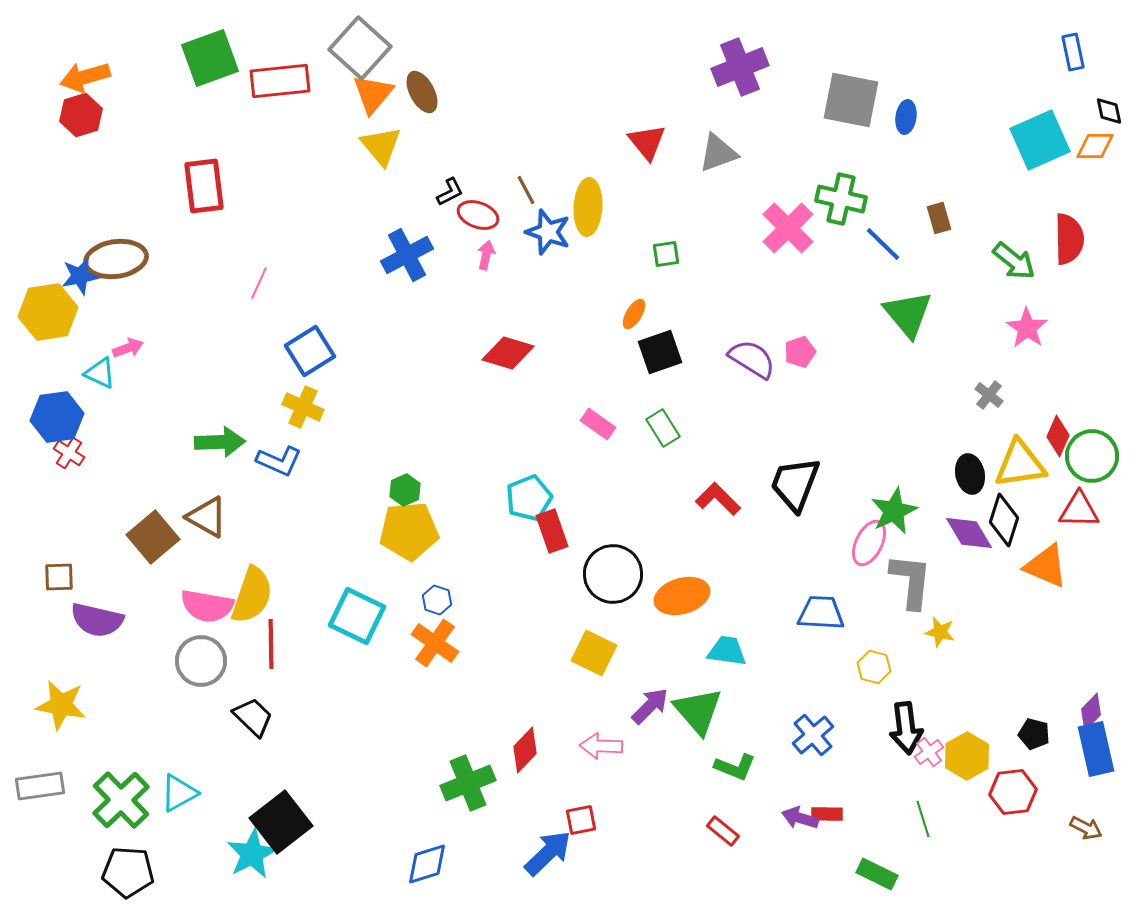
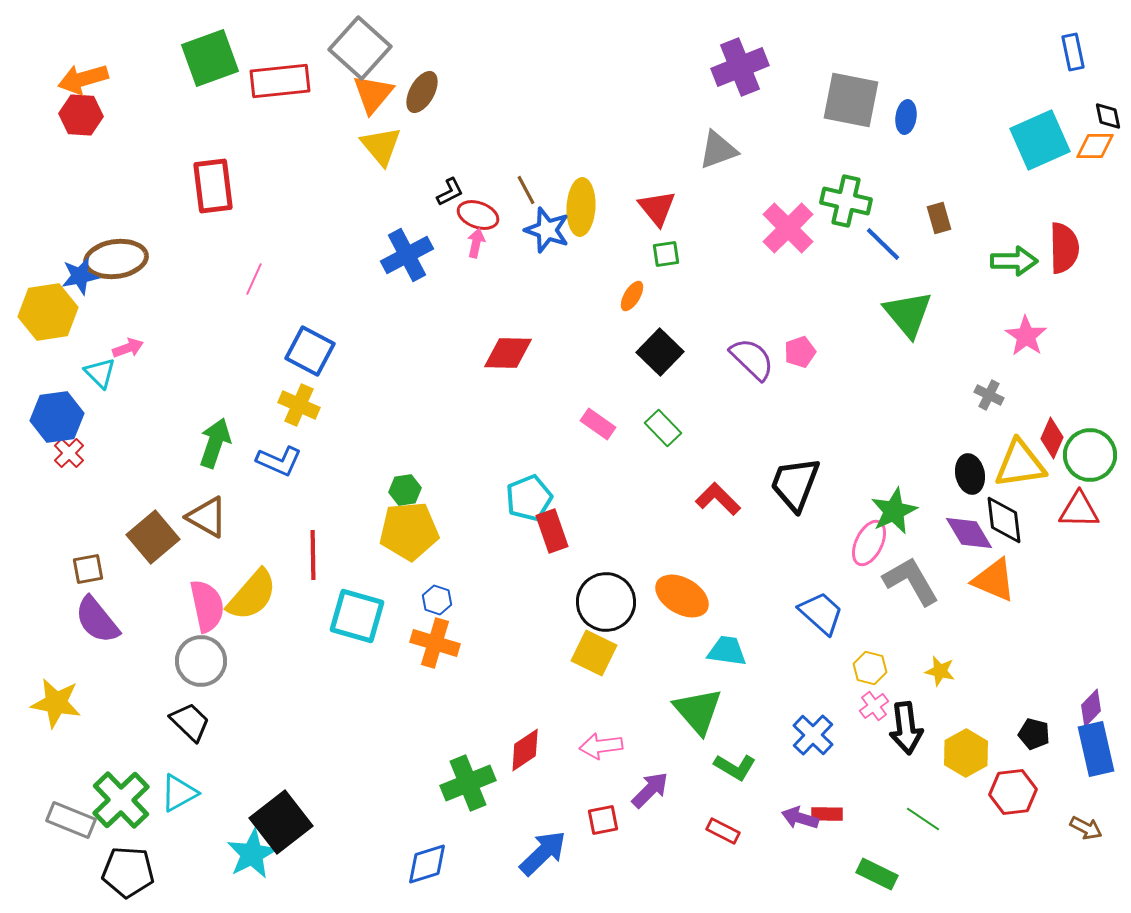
orange arrow at (85, 77): moved 2 px left, 2 px down
brown ellipse at (422, 92): rotated 57 degrees clockwise
black diamond at (1109, 111): moved 1 px left, 5 px down
red hexagon at (81, 115): rotated 21 degrees clockwise
red triangle at (647, 142): moved 10 px right, 66 px down
gray triangle at (718, 153): moved 3 px up
red rectangle at (204, 186): moved 9 px right
green cross at (841, 199): moved 5 px right, 2 px down
yellow ellipse at (588, 207): moved 7 px left
blue star at (548, 232): moved 1 px left, 2 px up
red semicircle at (1069, 239): moved 5 px left, 9 px down
pink arrow at (486, 255): moved 10 px left, 12 px up
green arrow at (1014, 261): rotated 39 degrees counterclockwise
pink line at (259, 283): moved 5 px left, 4 px up
orange ellipse at (634, 314): moved 2 px left, 18 px up
pink star at (1027, 328): moved 1 px left, 8 px down
blue square at (310, 351): rotated 30 degrees counterclockwise
black square at (660, 352): rotated 27 degrees counterclockwise
red diamond at (508, 353): rotated 15 degrees counterclockwise
purple semicircle at (752, 359): rotated 12 degrees clockwise
cyan triangle at (100, 373): rotated 20 degrees clockwise
gray cross at (989, 395): rotated 12 degrees counterclockwise
yellow cross at (303, 407): moved 4 px left, 2 px up
green rectangle at (663, 428): rotated 12 degrees counterclockwise
red diamond at (1058, 436): moved 6 px left, 2 px down
green arrow at (220, 442): moved 5 px left, 1 px down; rotated 69 degrees counterclockwise
red cross at (69, 453): rotated 12 degrees clockwise
green circle at (1092, 456): moved 2 px left, 1 px up
green hexagon at (405, 490): rotated 16 degrees clockwise
black diamond at (1004, 520): rotated 24 degrees counterclockwise
orange triangle at (1046, 566): moved 52 px left, 14 px down
black circle at (613, 574): moved 7 px left, 28 px down
brown square at (59, 577): moved 29 px right, 8 px up; rotated 8 degrees counterclockwise
gray L-shape at (911, 581): rotated 36 degrees counterclockwise
yellow semicircle at (252, 595): rotated 22 degrees clockwise
orange ellipse at (682, 596): rotated 46 degrees clockwise
pink semicircle at (207, 606): rotated 112 degrees counterclockwise
blue trapezoid at (821, 613): rotated 39 degrees clockwise
cyan square at (357, 616): rotated 10 degrees counterclockwise
purple semicircle at (97, 620): rotated 38 degrees clockwise
yellow star at (940, 632): moved 39 px down
orange cross at (435, 643): rotated 18 degrees counterclockwise
red line at (271, 644): moved 42 px right, 89 px up
yellow hexagon at (874, 667): moved 4 px left, 1 px down
yellow star at (61, 705): moved 5 px left, 2 px up
purple arrow at (650, 706): moved 84 px down
purple diamond at (1091, 712): moved 4 px up
black trapezoid at (253, 717): moved 63 px left, 5 px down
blue cross at (813, 735): rotated 6 degrees counterclockwise
pink arrow at (601, 746): rotated 9 degrees counterclockwise
red diamond at (525, 750): rotated 12 degrees clockwise
pink cross at (929, 752): moved 55 px left, 46 px up
yellow hexagon at (967, 756): moved 1 px left, 3 px up
green L-shape at (735, 767): rotated 9 degrees clockwise
gray rectangle at (40, 786): moved 31 px right, 34 px down; rotated 30 degrees clockwise
green line at (923, 819): rotated 39 degrees counterclockwise
red square at (581, 820): moved 22 px right
red rectangle at (723, 831): rotated 12 degrees counterclockwise
blue arrow at (548, 853): moved 5 px left
